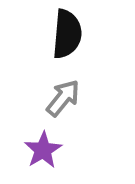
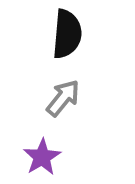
purple star: moved 1 px left, 7 px down
